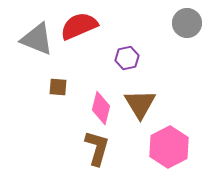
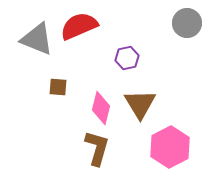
pink hexagon: moved 1 px right
